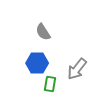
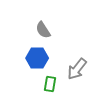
gray semicircle: moved 2 px up
blue hexagon: moved 5 px up
